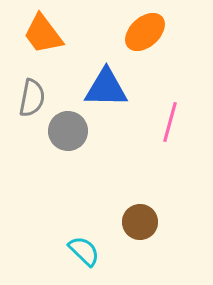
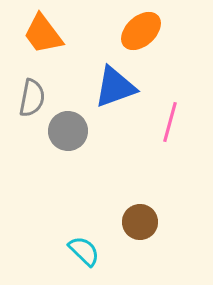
orange ellipse: moved 4 px left, 1 px up
blue triangle: moved 9 px right, 1 px up; rotated 21 degrees counterclockwise
